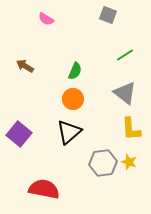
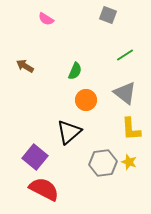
orange circle: moved 13 px right, 1 px down
purple square: moved 16 px right, 23 px down
red semicircle: rotated 16 degrees clockwise
